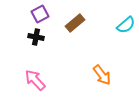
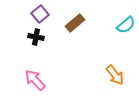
purple square: rotated 12 degrees counterclockwise
orange arrow: moved 13 px right
